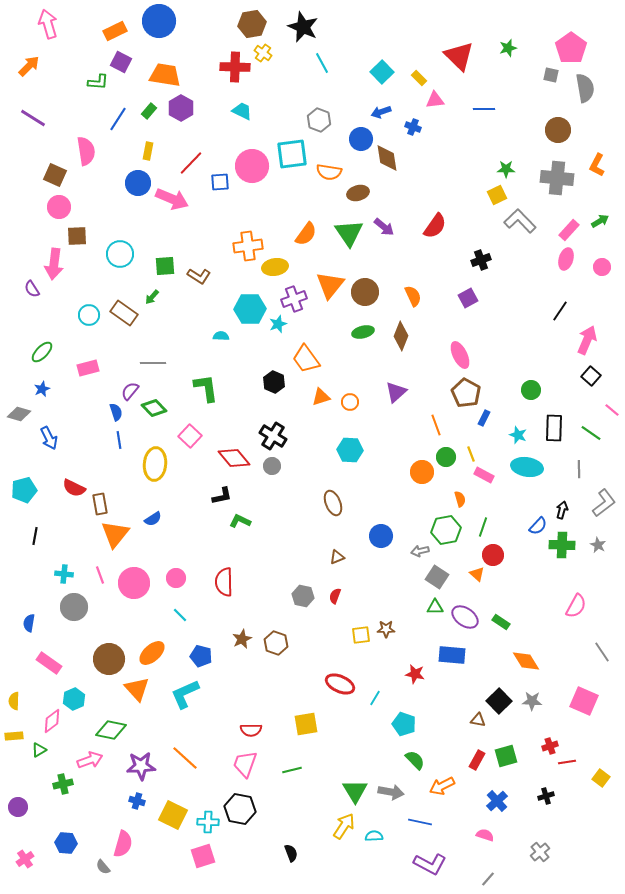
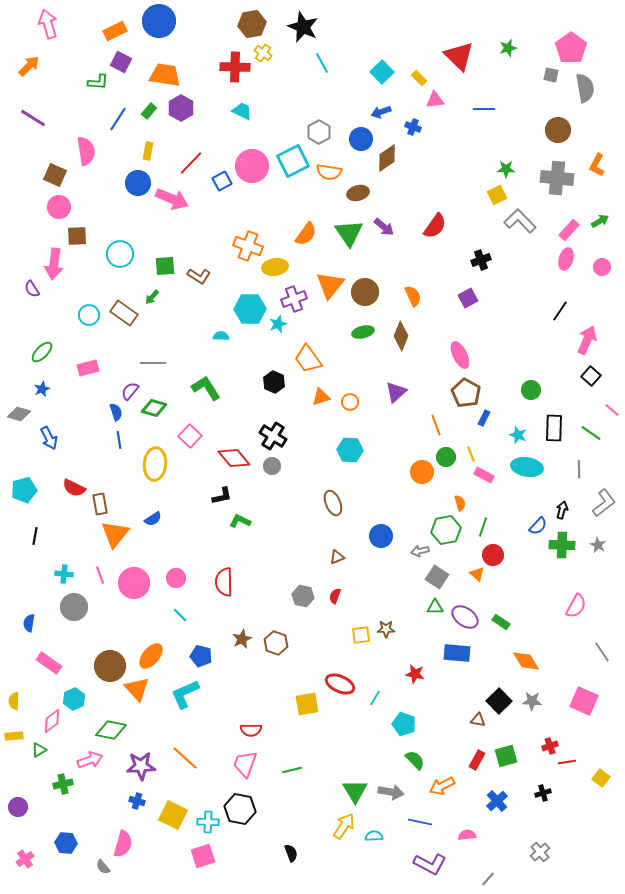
gray hexagon at (319, 120): moved 12 px down; rotated 10 degrees clockwise
cyan square at (292, 154): moved 1 px right, 7 px down; rotated 20 degrees counterclockwise
brown diamond at (387, 158): rotated 64 degrees clockwise
blue square at (220, 182): moved 2 px right, 1 px up; rotated 24 degrees counterclockwise
orange cross at (248, 246): rotated 28 degrees clockwise
orange trapezoid at (306, 359): moved 2 px right
green L-shape at (206, 388): rotated 24 degrees counterclockwise
green diamond at (154, 408): rotated 30 degrees counterclockwise
orange semicircle at (460, 499): moved 4 px down
orange ellipse at (152, 653): moved 1 px left, 3 px down; rotated 8 degrees counterclockwise
blue rectangle at (452, 655): moved 5 px right, 2 px up
brown circle at (109, 659): moved 1 px right, 7 px down
yellow square at (306, 724): moved 1 px right, 20 px up
black cross at (546, 796): moved 3 px left, 3 px up
pink semicircle at (485, 835): moved 18 px left; rotated 24 degrees counterclockwise
